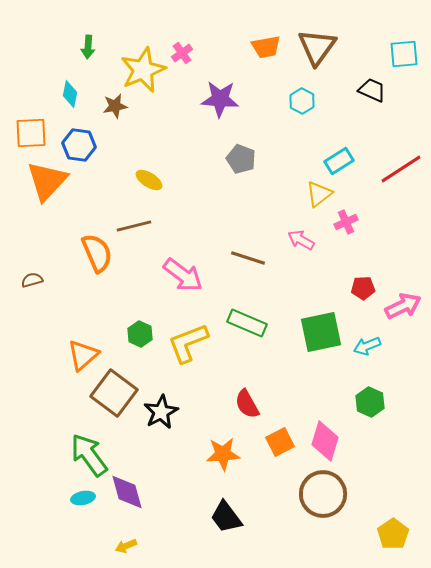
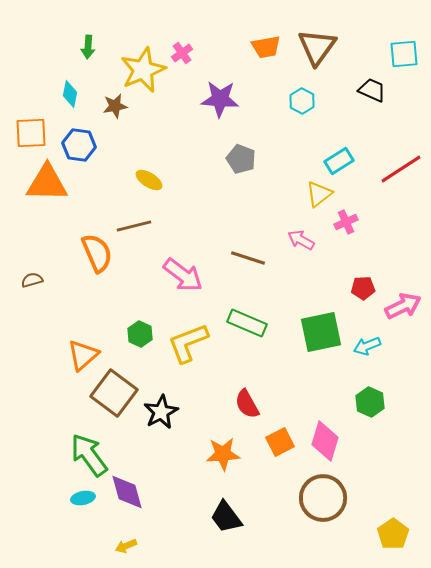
orange triangle at (47, 181): moved 2 px down; rotated 48 degrees clockwise
brown circle at (323, 494): moved 4 px down
